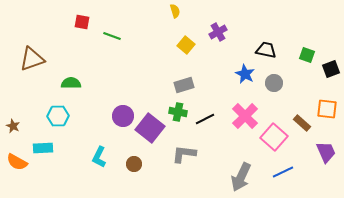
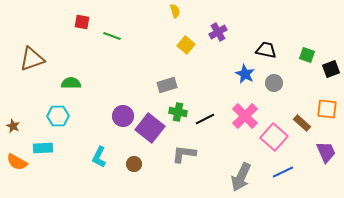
gray rectangle: moved 17 px left
